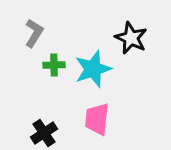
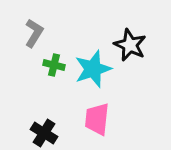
black star: moved 1 px left, 7 px down
green cross: rotated 15 degrees clockwise
black cross: rotated 24 degrees counterclockwise
